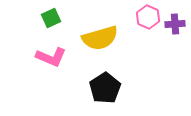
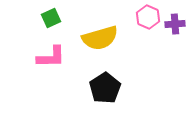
pink L-shape: rotated 24 degrees counterclockwise
